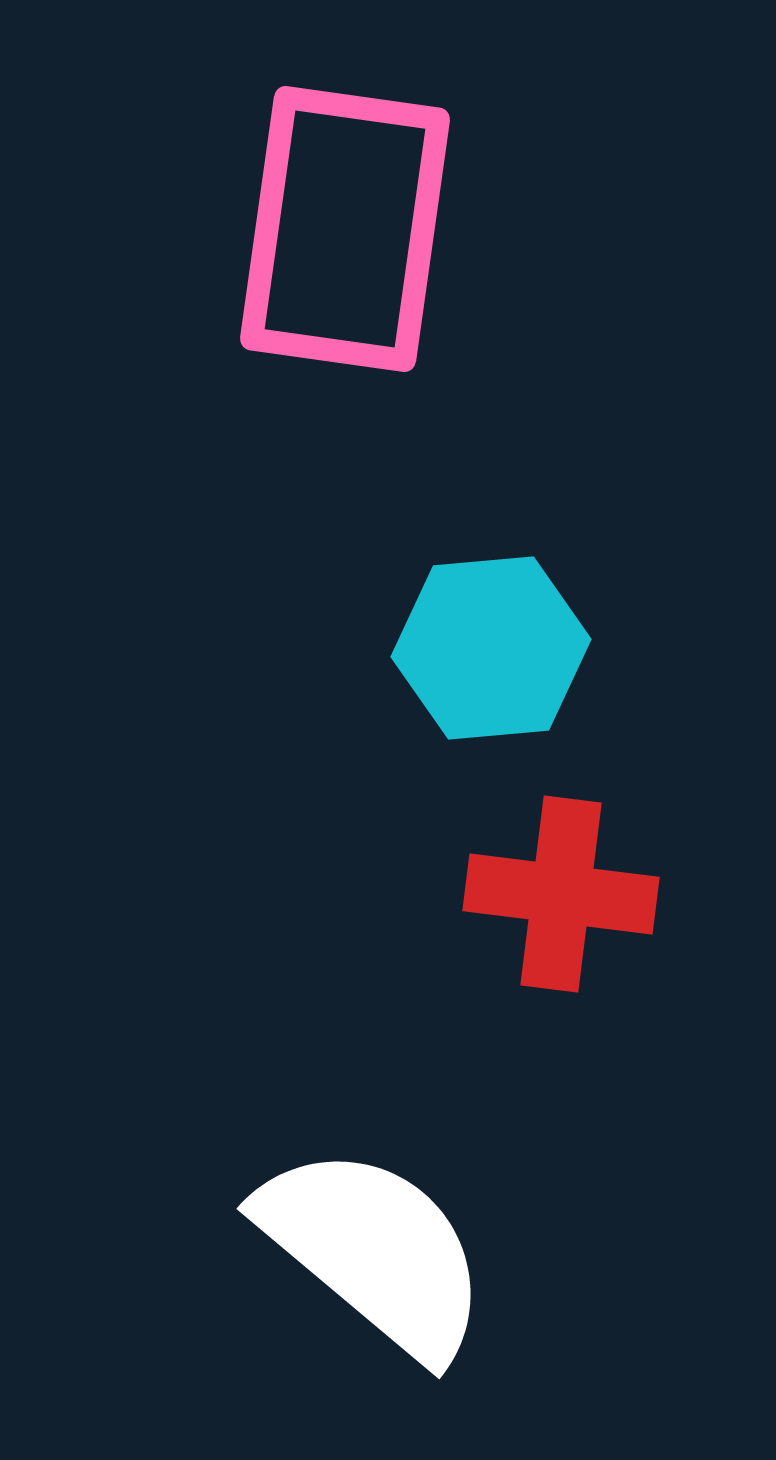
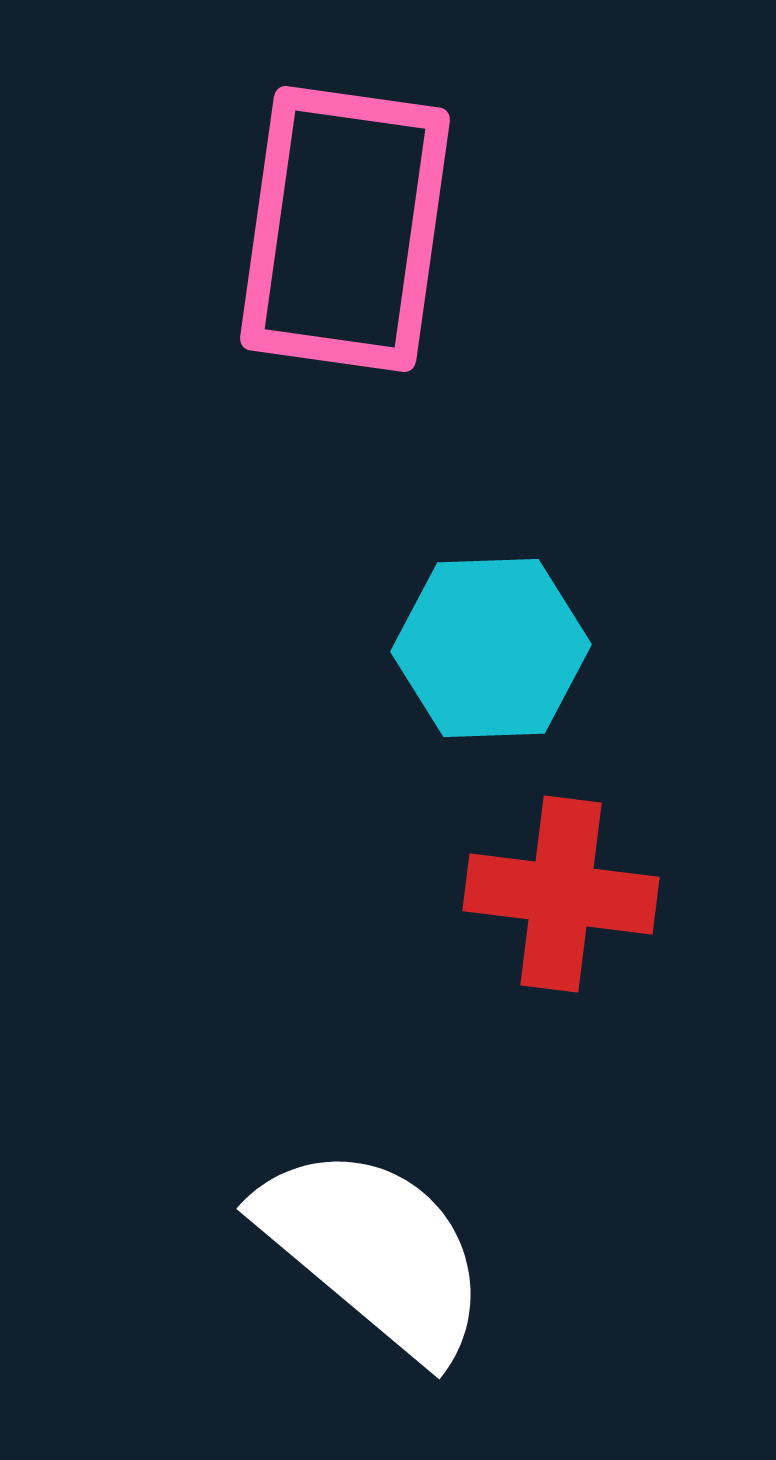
cyan hexagon: rotated 3 degrees clockwise
